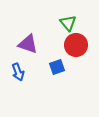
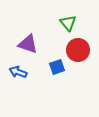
red circle: moved 2 px right, 5 px down
blue arrow: rotated 132 degrees clockwise
